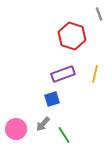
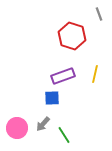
purple rectangle: moved 2 px down
blue square: moved 1 px up; rotated 14 degrees clockwise
pink circle: moved 1 px right, 1 px up
